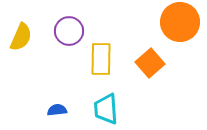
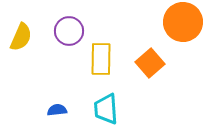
orange circle: moved 3 px right
